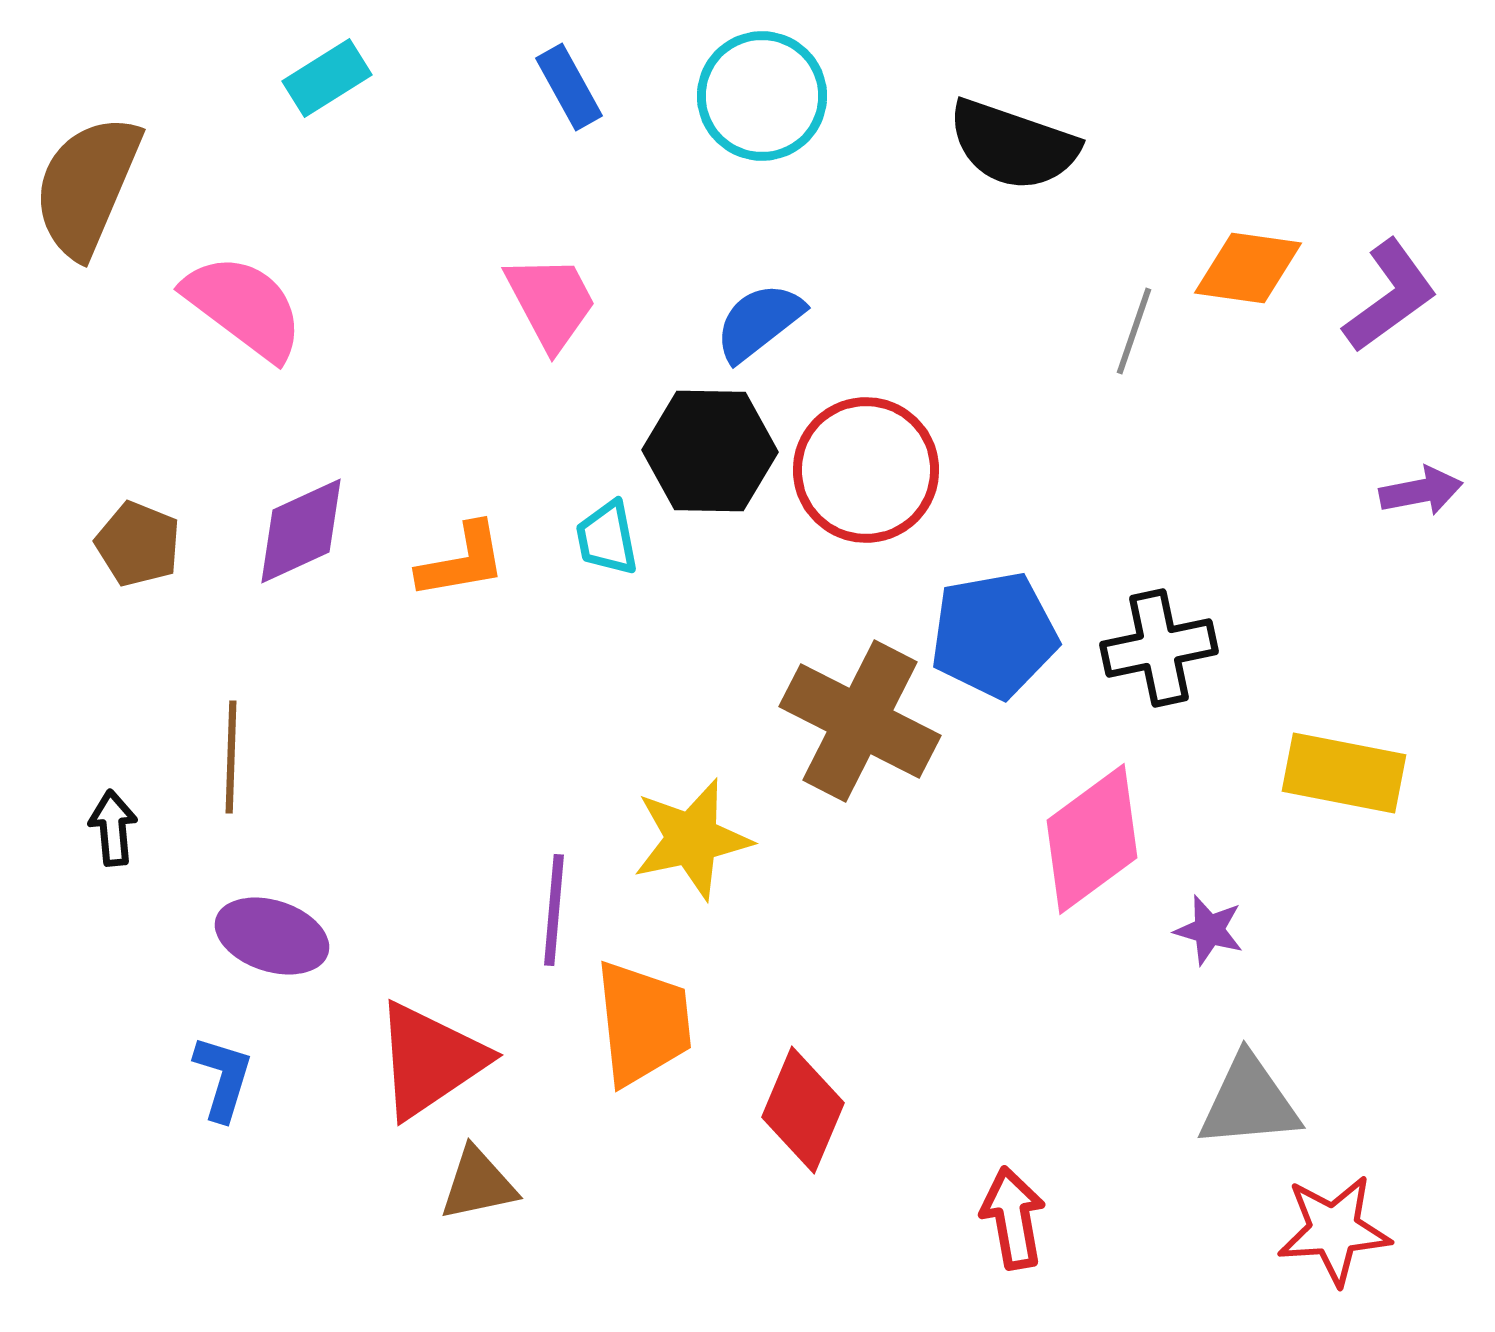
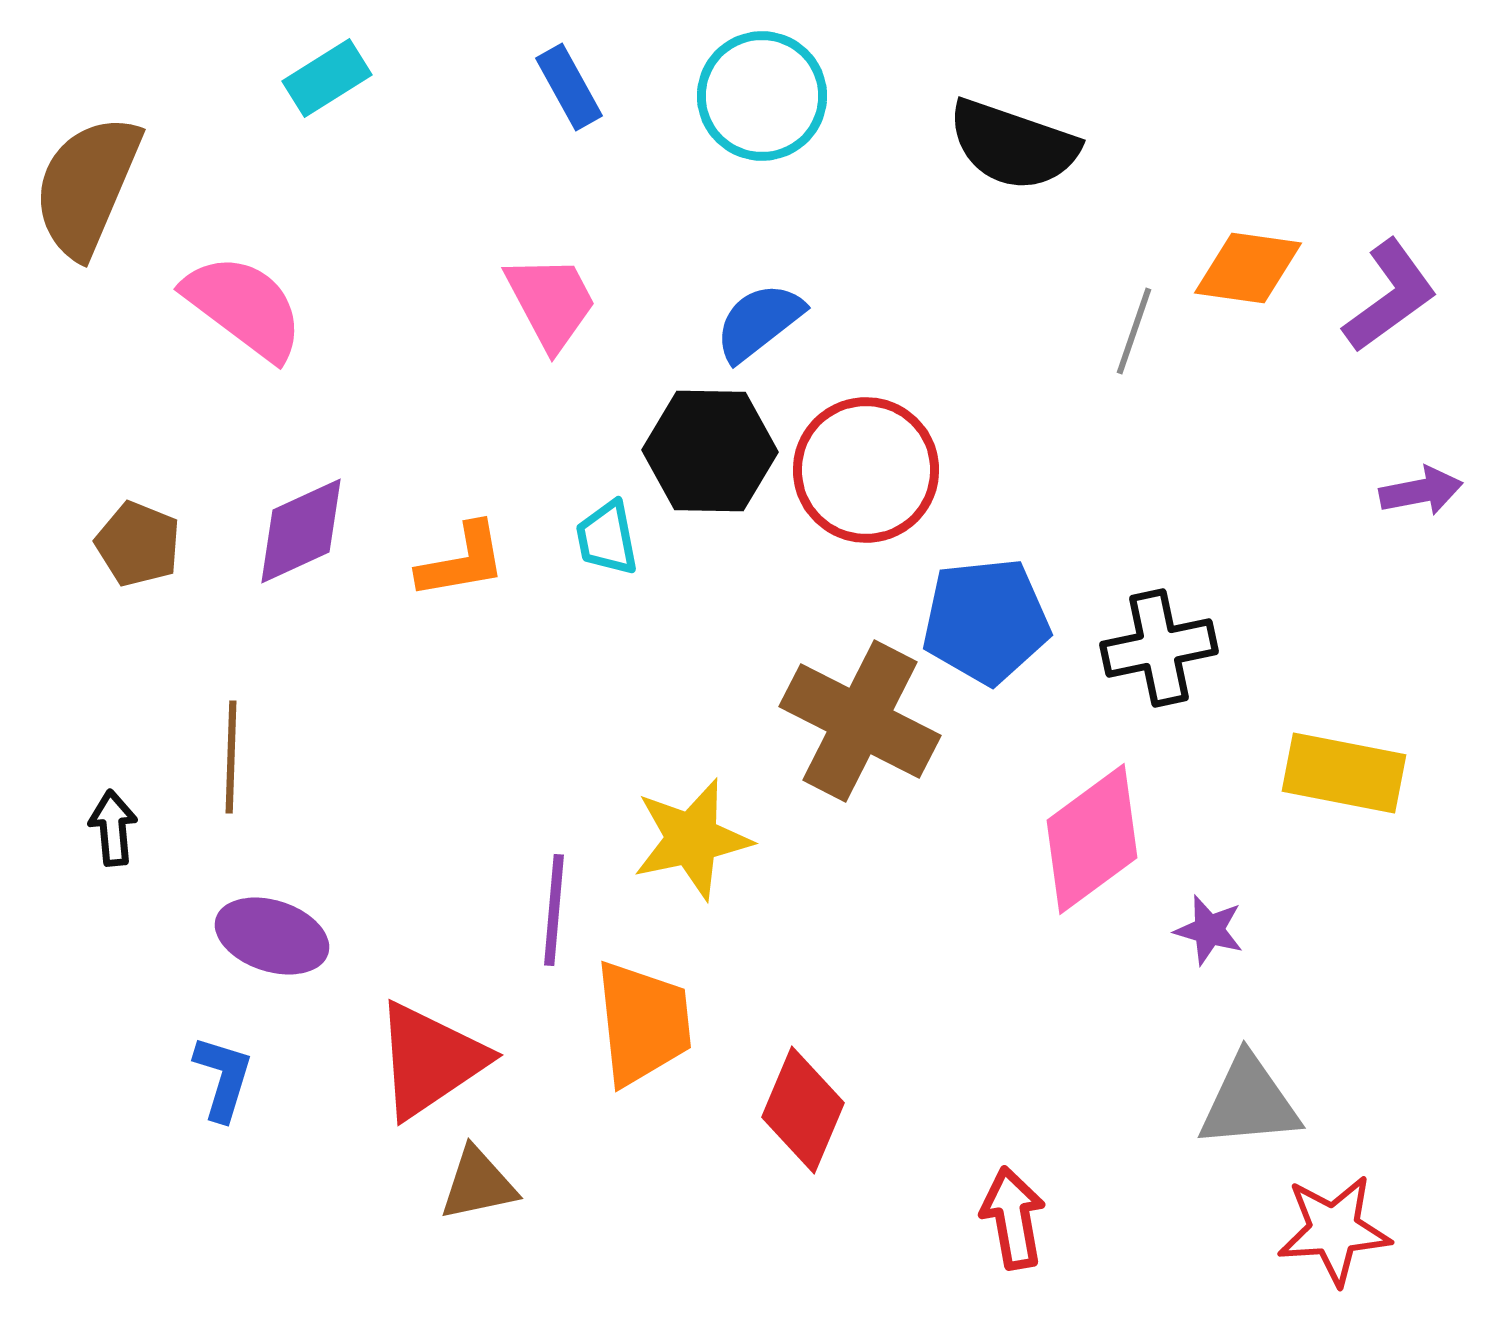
blue pentagon: moved 8 px left, 14 px up; rotated 4 degrees clockwise
